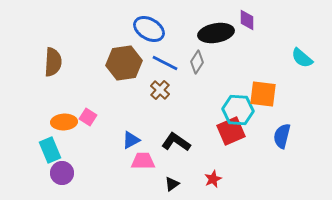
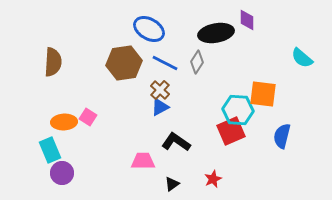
blue triangle: moved 29 px right, 33 px up
